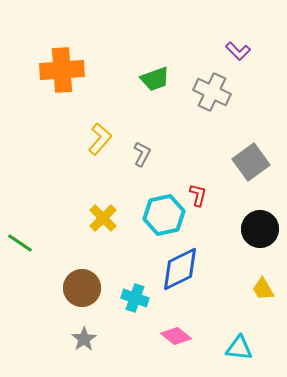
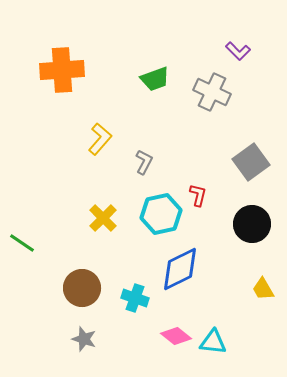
gray L-shape: moved 2 px right, 8 px down
cyan hexagon: moved 3 px left, 1 px up
black circle: moved 8 px left, 5 px up
green line: moved 2 px right
gray star: rotated 20 degrees counterclockwise
cyan triangle: moved 26 px left, 6 px up
